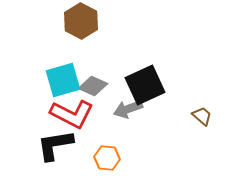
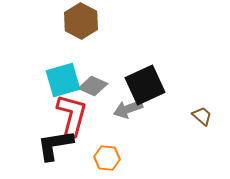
red L-shape: moved 1 px down; rotated 102 degrees counterclockwise
